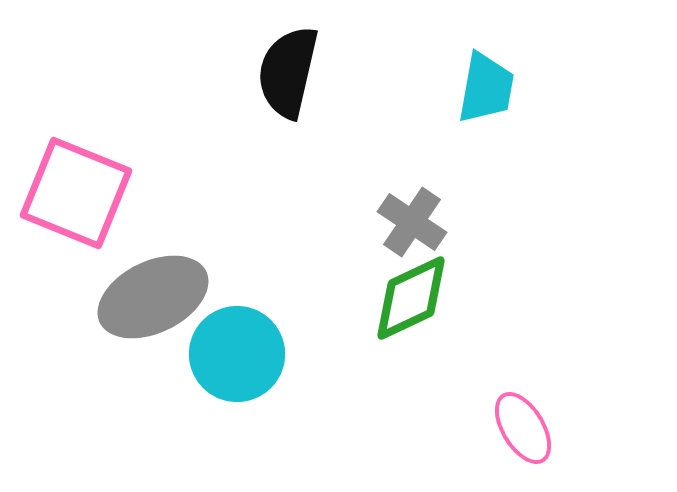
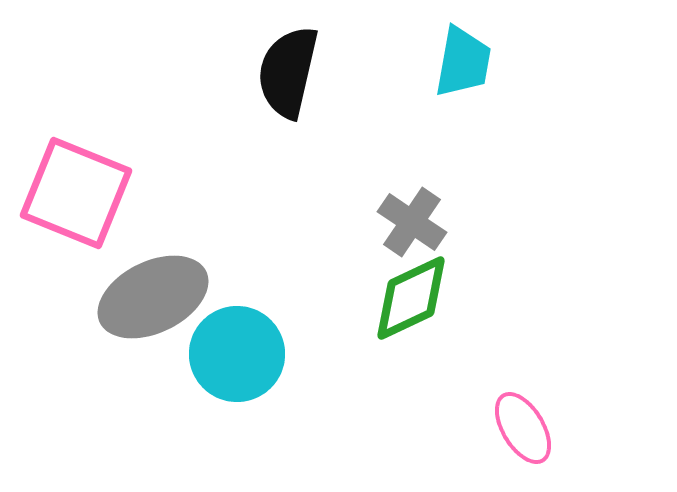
cyan trapezoid: moved 23 px left, 26 px up
